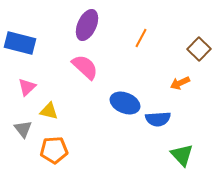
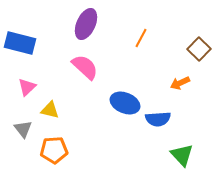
purple ellipse: moved 1 px left, 1 px up
yellow triangle: moved 1 px right, 1 px up
